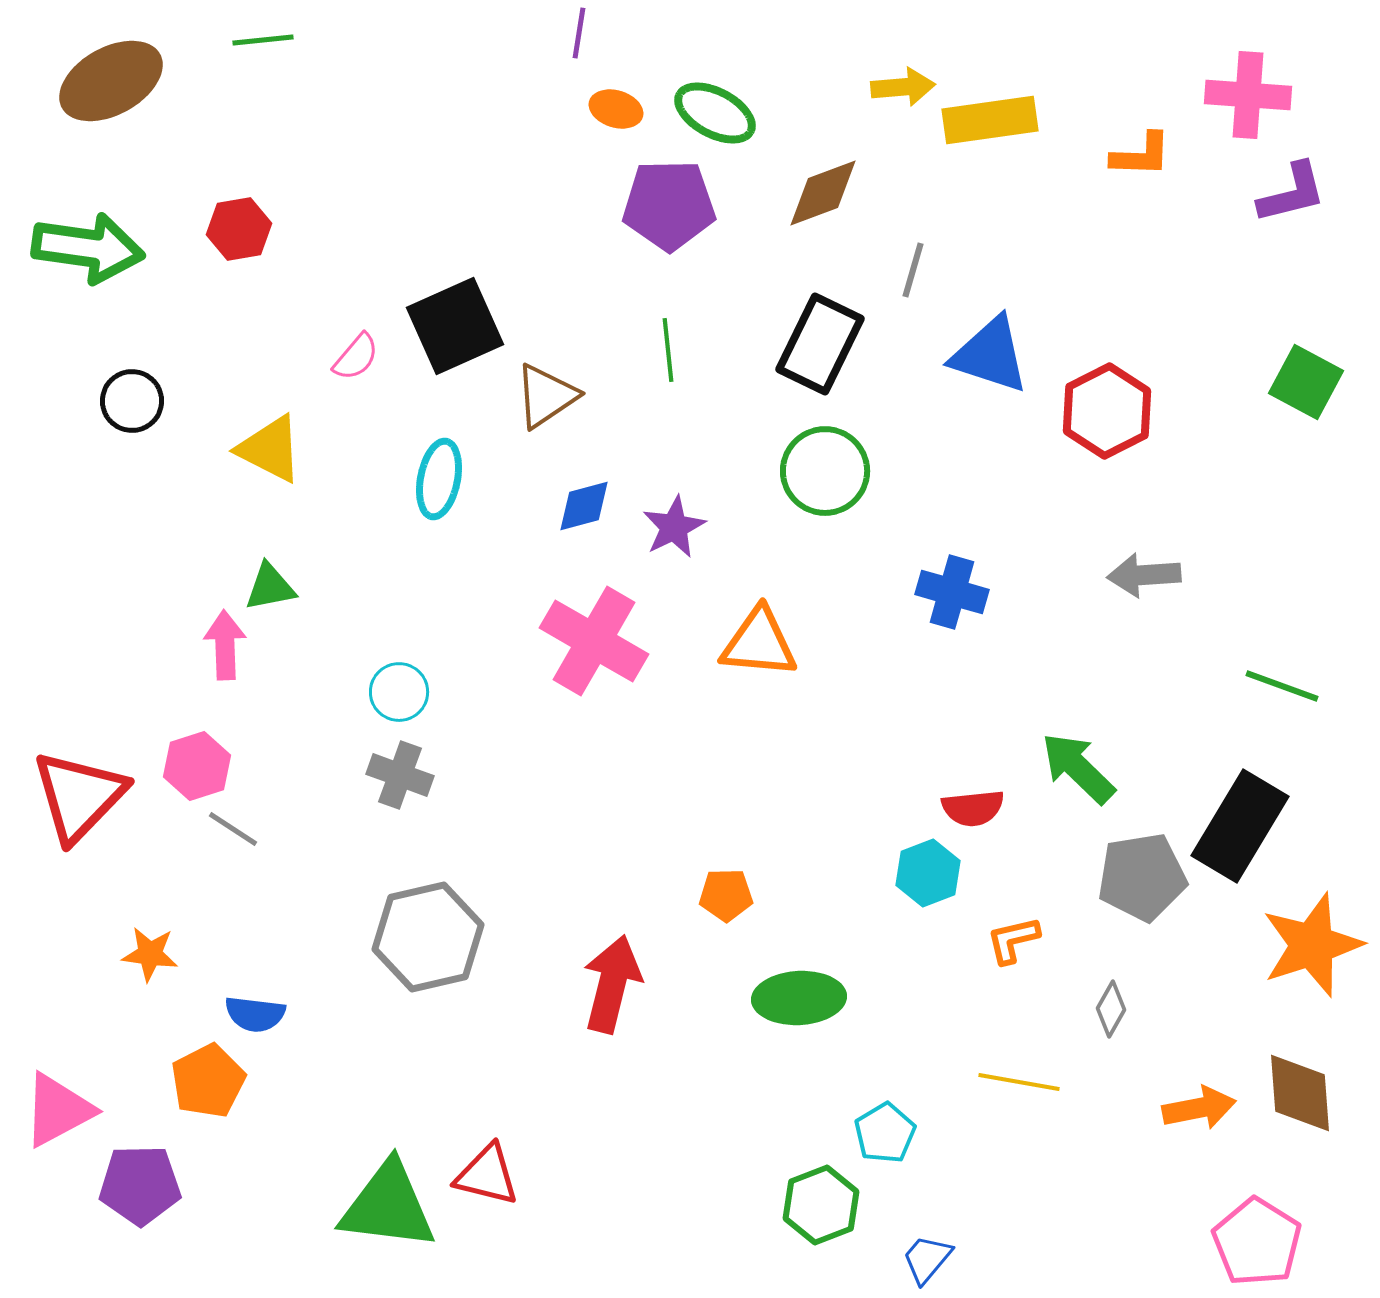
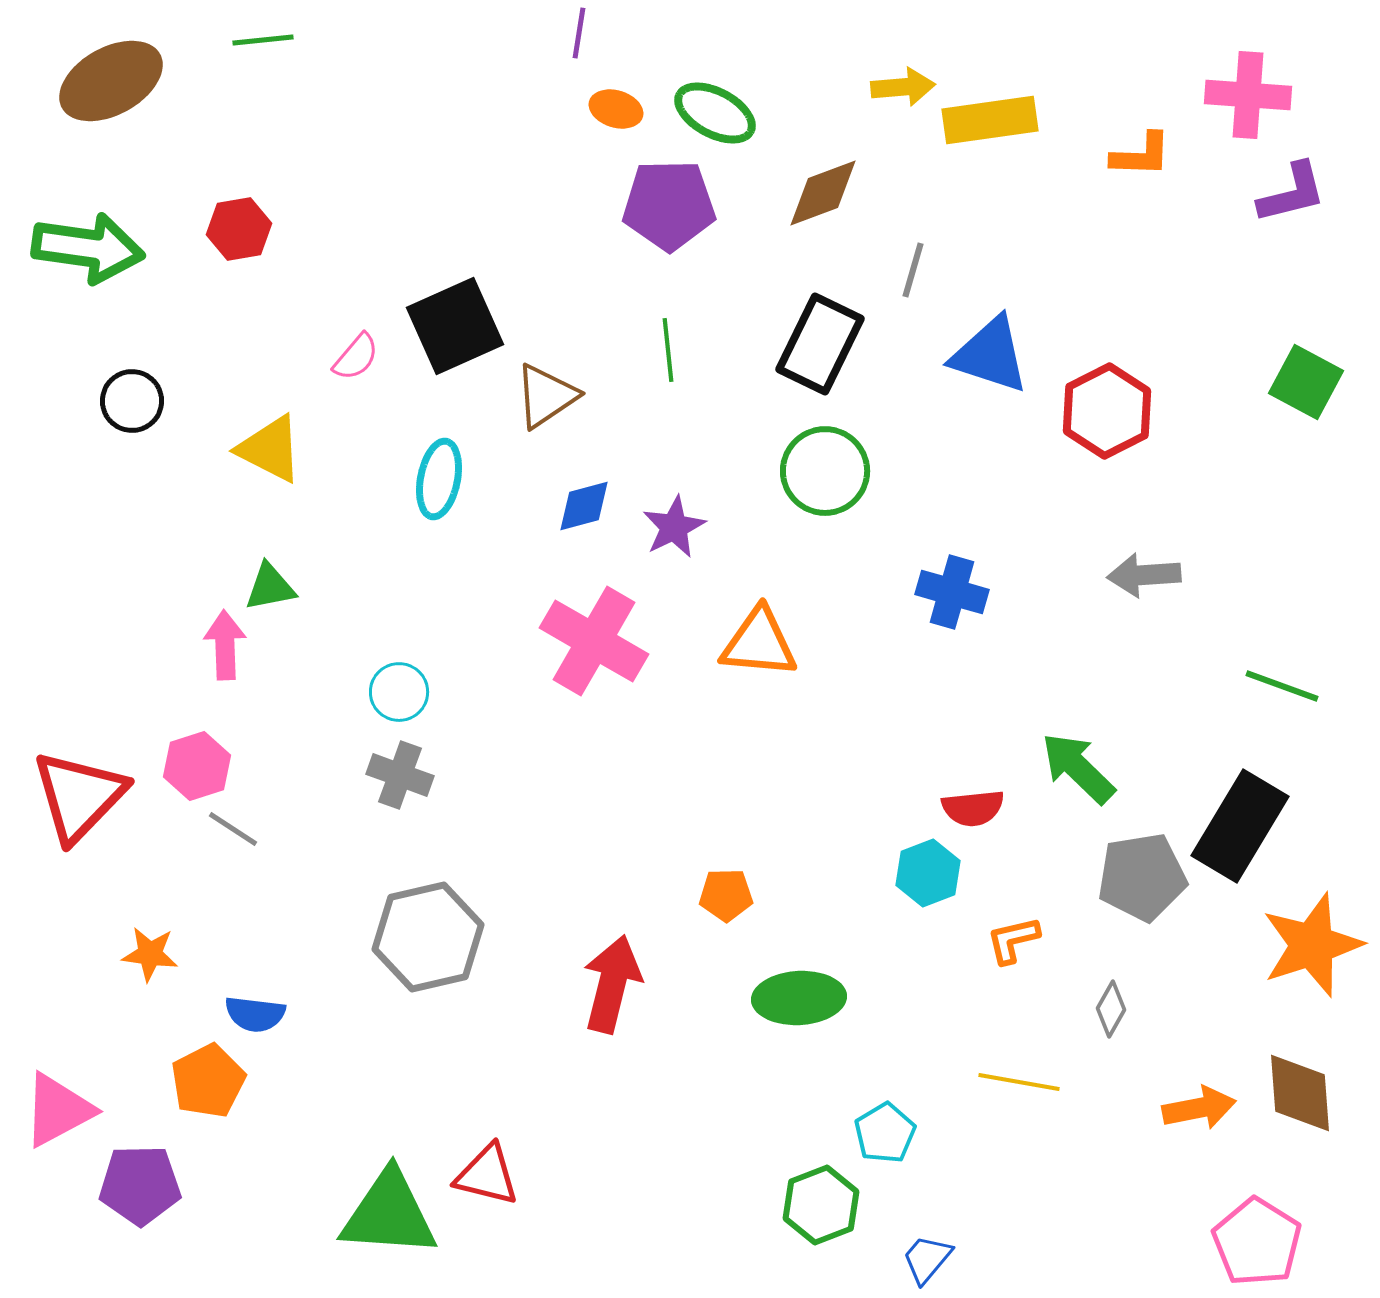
green triangle at (388, 1206): moved 1 px right, 8 px down; rotated 3 degrees counterclockwise
